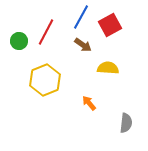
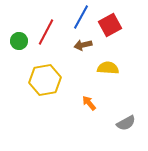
brown arrow: rotated 132 degrees clockwise
yellow hexagon: rotated 12 degrees clockwise
gray semicircle: rotated 54 degrees clockwise
